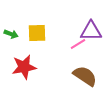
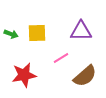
purple triangle: moved 10 px left
pink line: moved 17 px left, 14 px down
red star: moved 8 px down
brown semicircle: rotated 105 degrees clockwise
